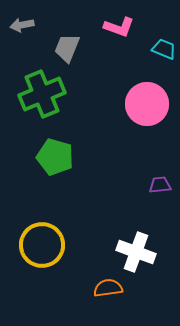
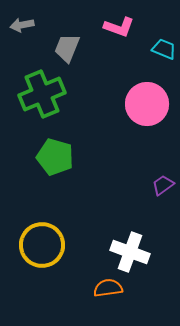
purple trapezoid: moved 3 px right; rotated 30 degrees counterclockwise
white cross: moved 6 px left
